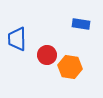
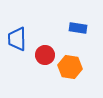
blue rectangle: moved 3 px left, 4 px down
red circle: moved 2 px left
